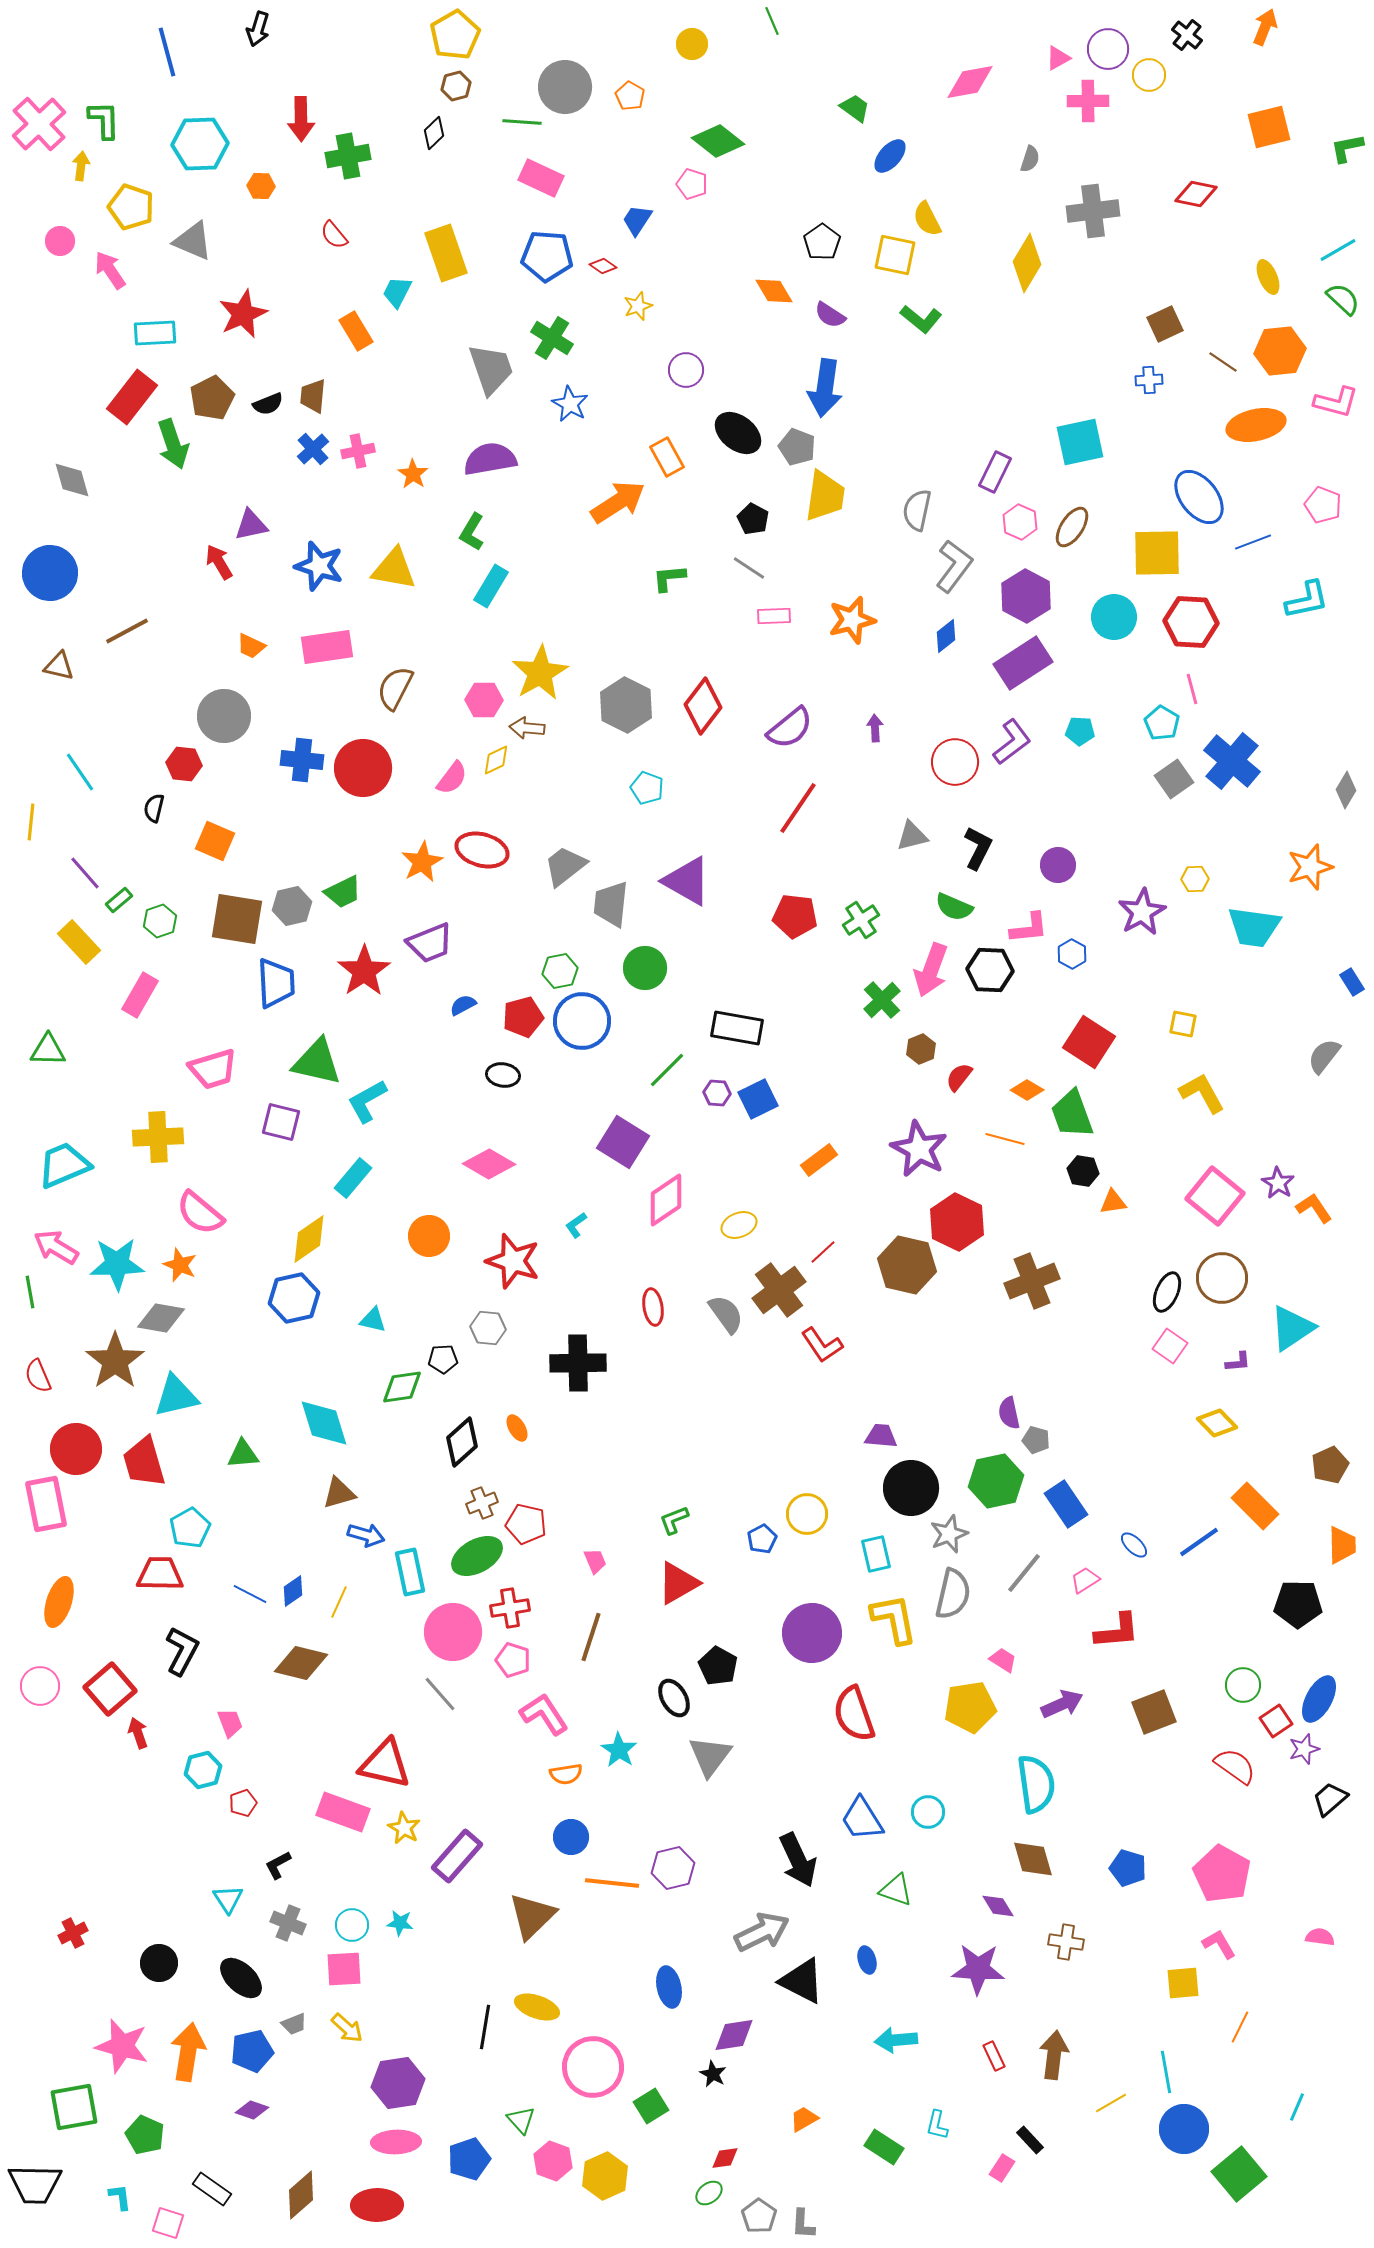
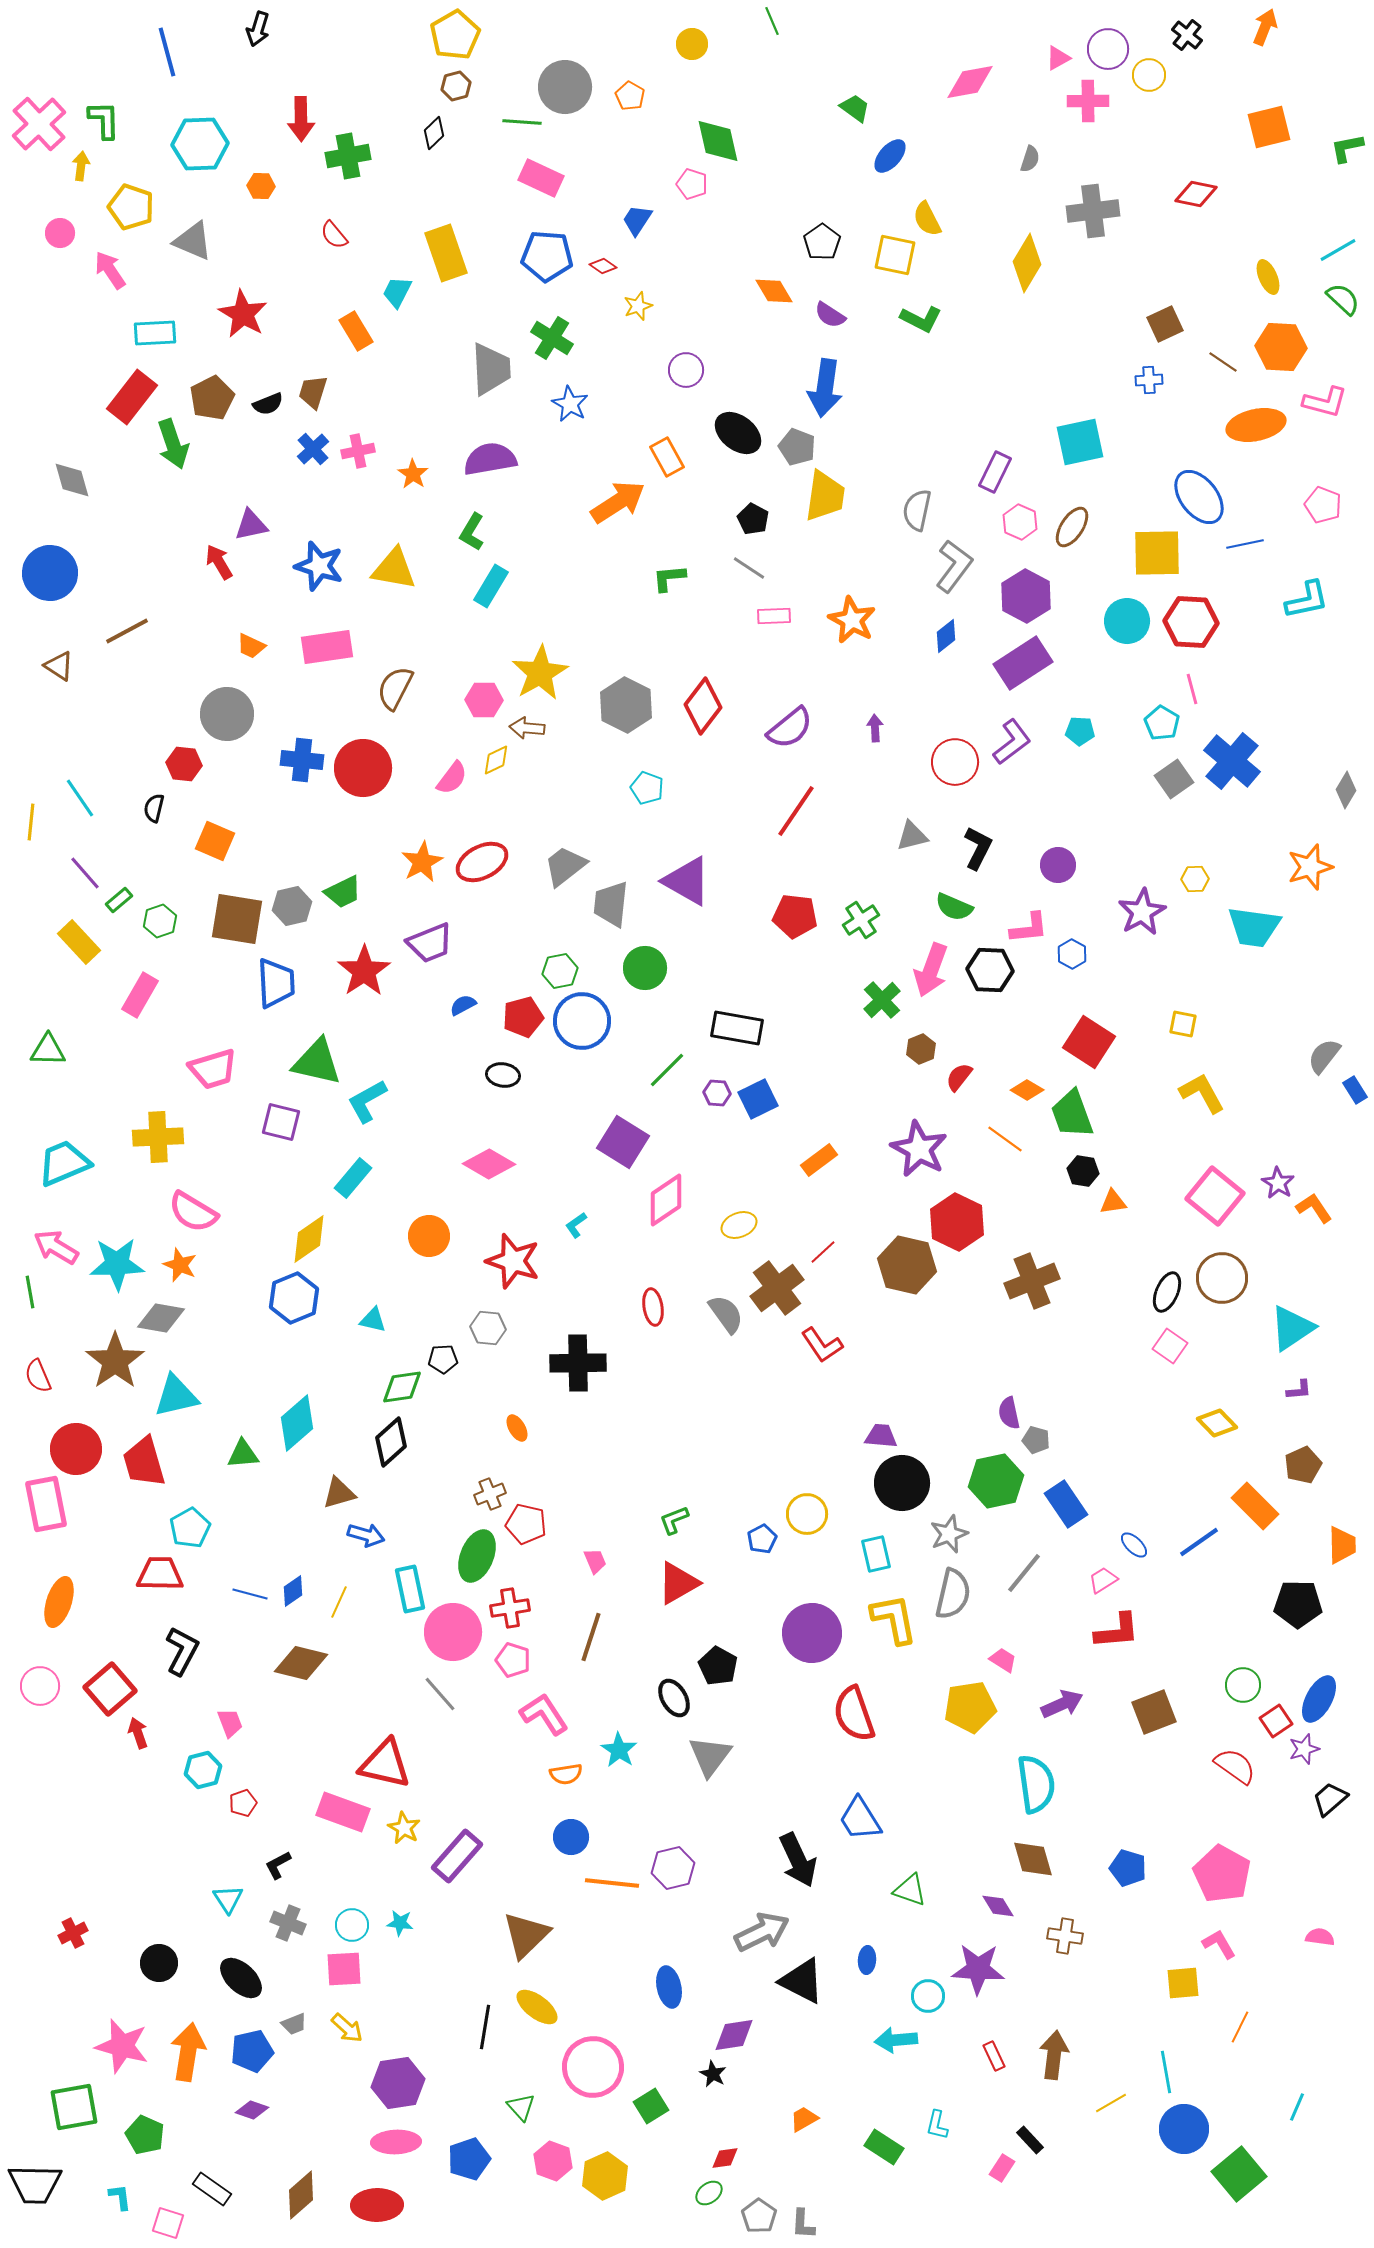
green diamond at (718, 141): rotated 39 degrees clockwise
pink circle at (60, 241): moved 8 px up
red star at (243, 314): rotated 18 degrees counterclockwise
green L-shape at (921, 319): rotated 12 degrees counterclockwise
orange hexagon at (1280, 351): moved 1 px right, 4 px up; rotated 9 degrees clockwise
gray trapezoid at (491, 369): rotated 16 degrees clockwise
brown trapezoid at (313, 396): moved 4 px up; rotated 12 degrees clockwise
pink L-shape at (1336, 402): moved 11 px left
blue line at (1253, 542): moved 8 px left, 2 px down; rotated 9 degrees clockwise
cyan circle at (1114, 617): moved 13 px right, 4 px down
orange star at (852, 620): rotated 30 degrees counterclockwise
brown triangle at (59, 666): rotated 20 degrees clockwise
gray circle at (224, 716): moved 3 px right, 2 px up
cyan line at (80, 772): moved 26 px down
red line at (798, 808): moved 2 px left, 3 px down
red ellipse at (482, 850): moved 12 px down; rotated 42 degrees counterclockwise
blue rectangle at (1352, 982): moved 3 px right, 108 px down
orange line at (1005, 1139): rotated 21 degrees clockwise
cyan trapezoid at (64, 1165): moved 2 px up
pink semicircle at (200, 1213): moved 7 px left, 1 px up; rotated 9 degrees counterclockwise
brown cross at (779, 1290): moved 2 px left, 2 px up
blue hexagon at (294, 1298): rotated 9 degrees counterclockwise
purple L-shape at (1238, 1362): moved 61 px right, 28 px down
cyan diamond at (324, 1423): moved 27 px left; rotated 66 degrees clockwise
black diamond at (462, 1442): moved 71 px left
brown pentagon at (1330, 1465): moved 27 px left
black circle at (911, 1488): moved 9 px left, 5 px up
brown cross at (482, 1503): moved 8 px right, 9 px up
green ellipse at (477, 1556): rotated 39 degrees counterclockwise
cyan rectangle at (410, 1572): moved 17 px down
pink trapezoid at (1085, 1580): moved 18 px right
blue line at (250, 1594): rotated 12 degrees counterclockwise
cyan circle at (928, 1812): moved 184 px down
blue trapezoid at (862, 1819): moved 2 px left
green triangle at (896, 1890): moved 14 px right
brown triangle at (532, 1916): moved 6 px left, 19 px down
brown cross at (1066, 1942): moved 1 px left, 6 px up
blue ellipse at (867, 1960): rotated 20 degrees clockwise
yellow ellipse at (537, 2007): rotated 18 degrees clockwise
green triangle at (521, 2120): moved 13 px up
